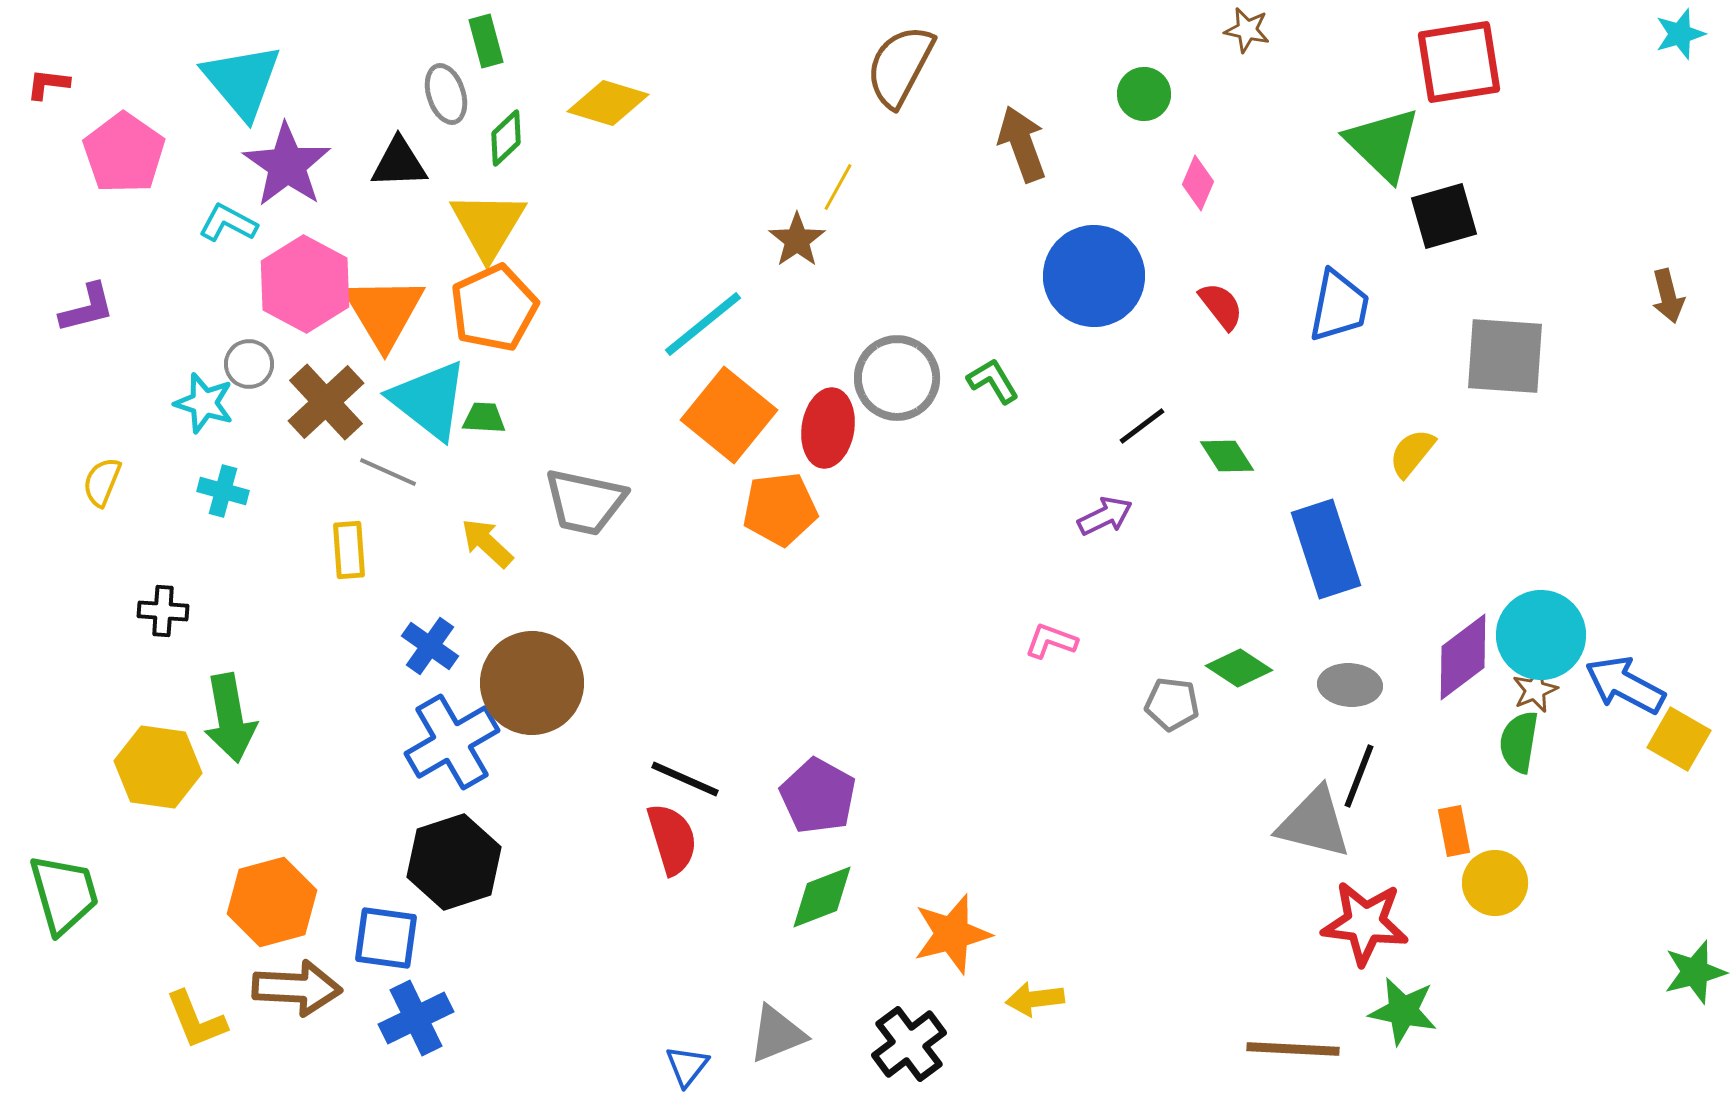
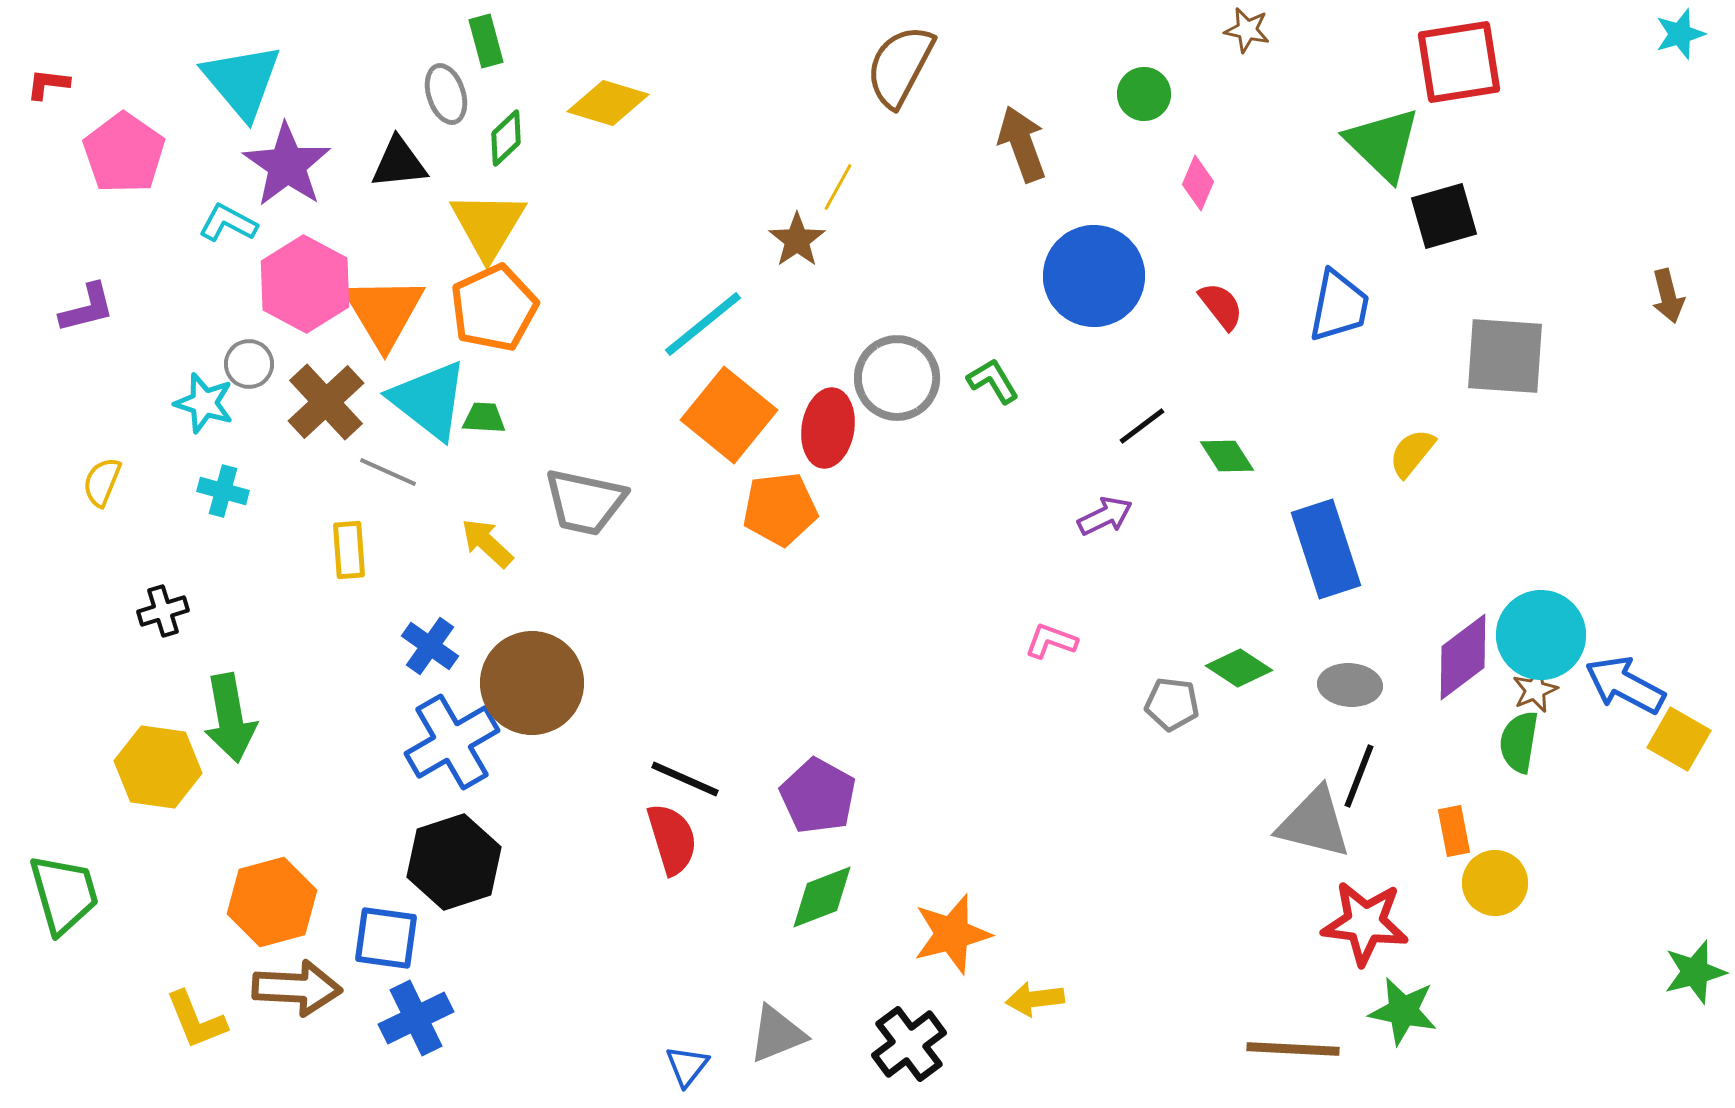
black triangle at (399, 163): rotated 4 degrees counterclockwise
black cross at (163, 611): rotated 21 degrees counterclockwise
